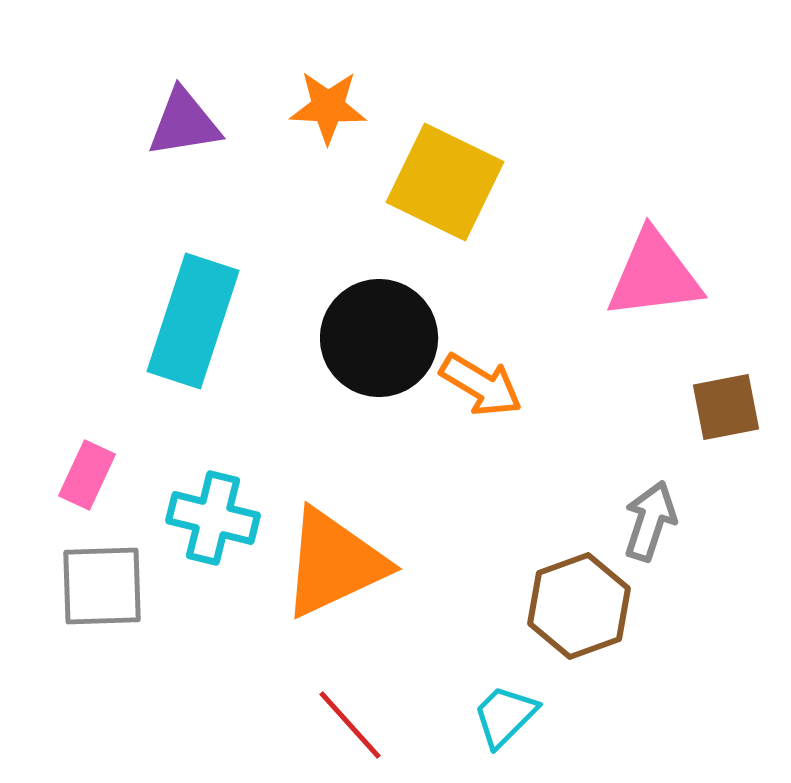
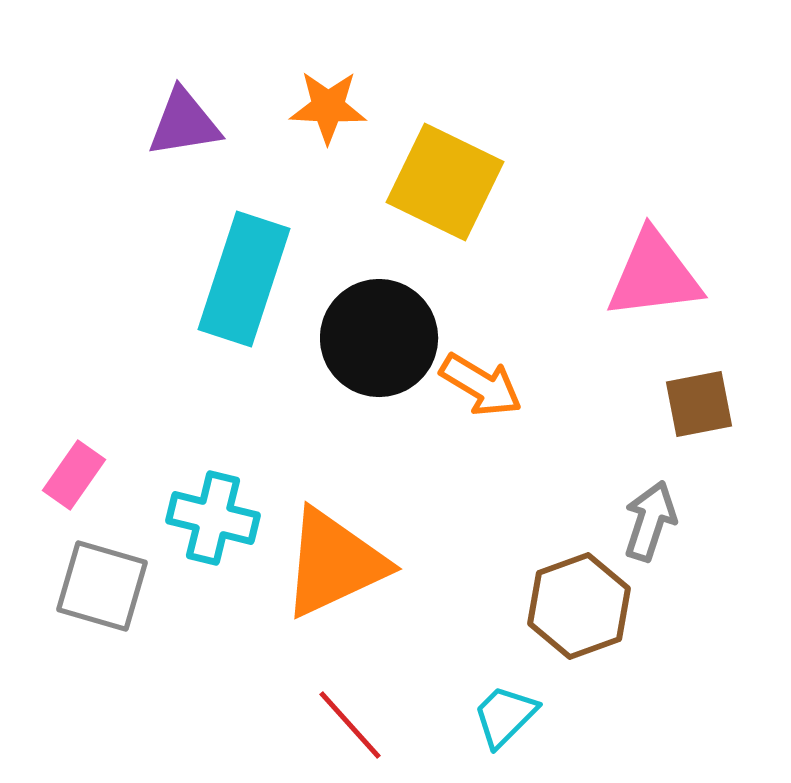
cyan rectangle: moved 51 px right, 42 px up
brown square: moved 27 px left, 3 px up
pink rectangle: moved 13 px left; rotated 10 degrees clockwise
gray square: rotated 18 degrees clockwise
